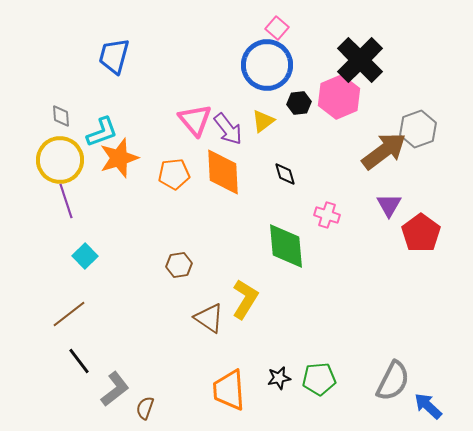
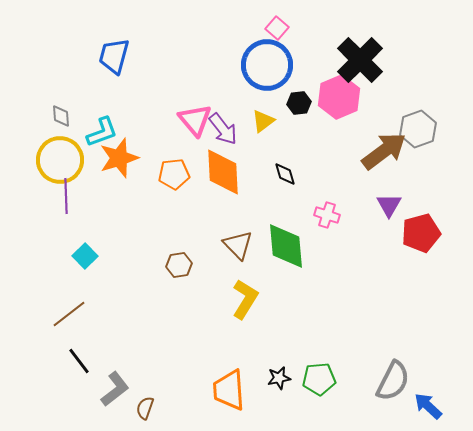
purple arrow: moved 5 px left
purple line: moved 5 px up; rotated 16 degrees clockwise
red pentagon: rotated 21 degrees clockwise
brown triangle: moved 29 px right, 73 px up; rotated 12 degrees clockwise
